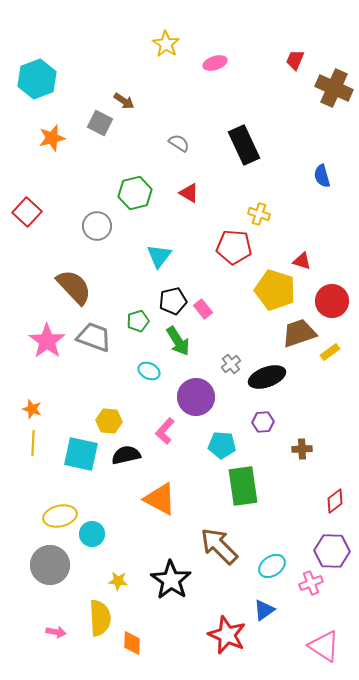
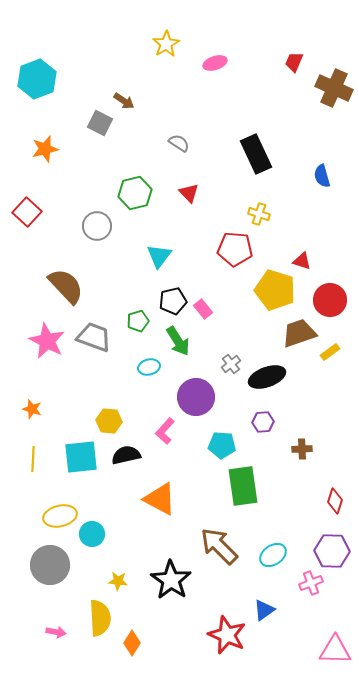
yellow star at (166, 44): rotated 8 degrees clockwise
red trapezoid at (295, 60): moved 1 px left, 2 px down
orange star at (52, 138): moved 7 px left, 11 px down
black rectangle at (244, 145): moved 12 px right, 9 px down
red triangle at (189, 193): rotated 15 degrees clockwise
red pentagon at (234, 247): moved 1 px right, 2 px down
brown semicircle at (74, 287): moved 8 px left, 1 px up
red circle at (332, 301): moved 2 px left, 1 px up
pink star at (47, 341): rotated 9 degrees counterclockwise
cyan ellipse at (149, 371): moved 4 px up; rotated 40 degrees counterclockwise
yellow line at (33, 443): moved 16 px down
cyan square at (81, 454): moved 3 px down; rotated 18 degrees counterclockwise
red diamond at (335, 501): rotated 35 degrees counterclockwise
cyan ellipse at (272, 566): moved 1 px right, 11 px up
orange diamond at (132, 643): rotated 30 degrees clockwise
pink triangle at (324, 646): moved 11 px right, 4 px down; rotated 32 degrees counterclockwise
